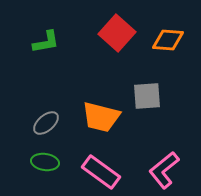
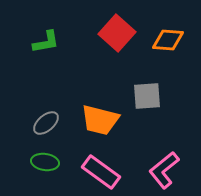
orange trapezoid: moved 1 px left, 3 px down
